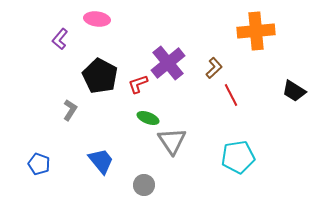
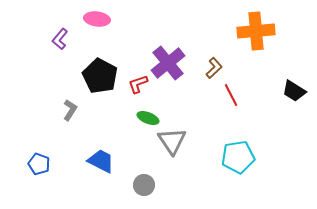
blue trapezoid: rotated 24 degrees counterclockwise
